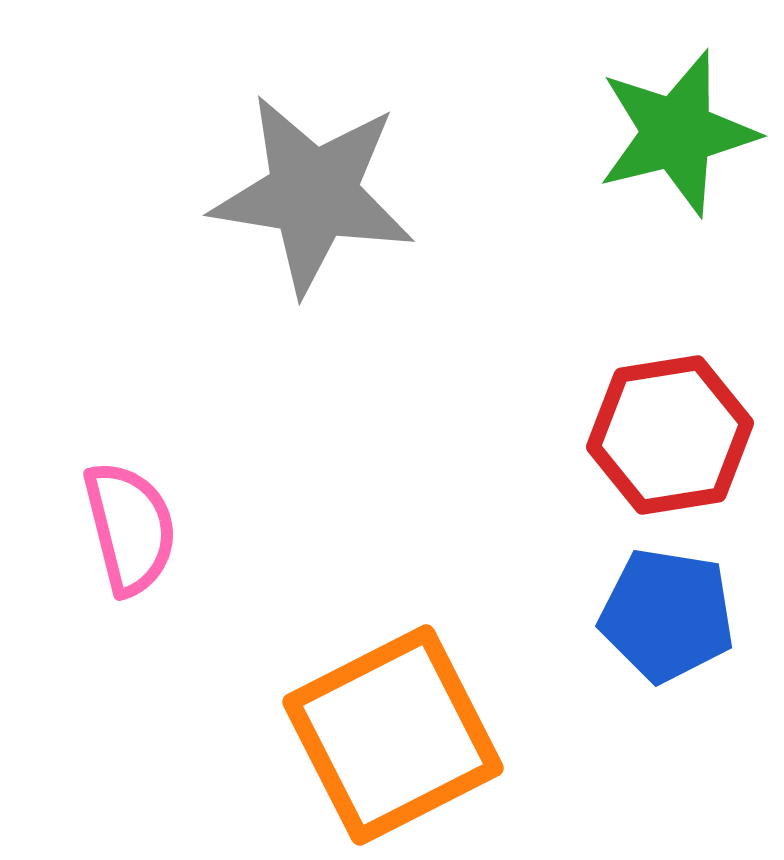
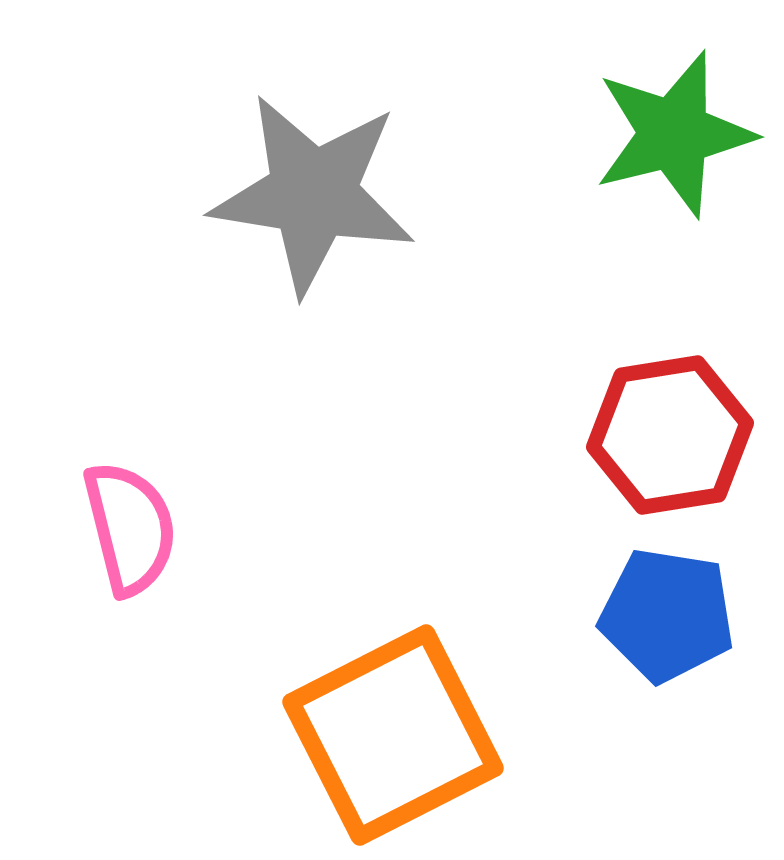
green star: moved 3 px left, 1 px down
